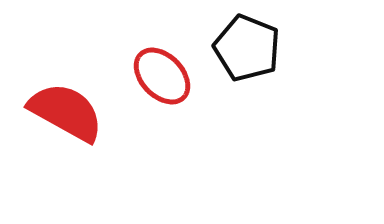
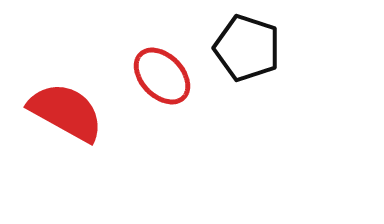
black pentagon: rotated 4 degrees counterclockwise
